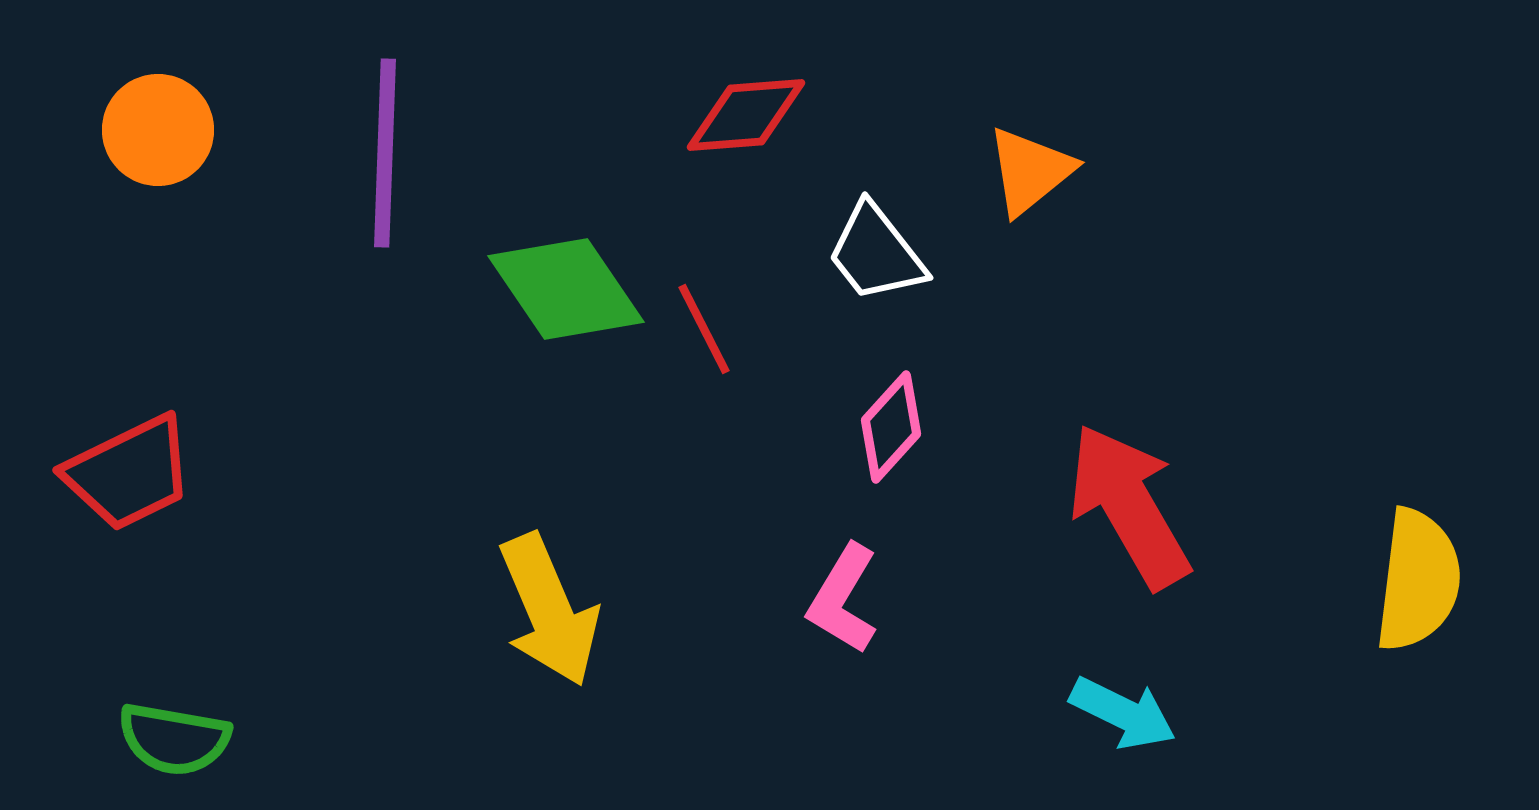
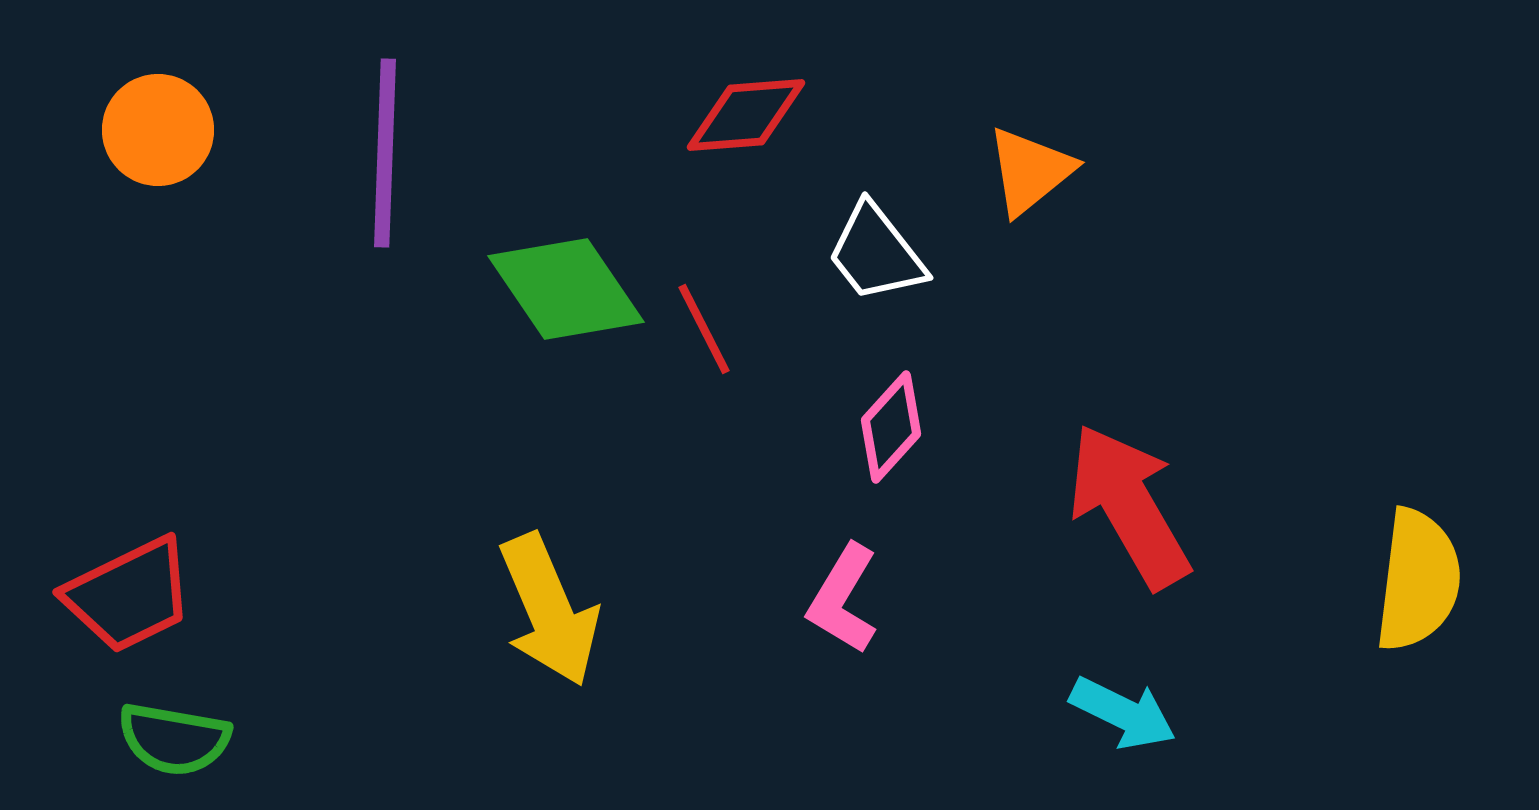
red trapezoid: moved 122 px down
